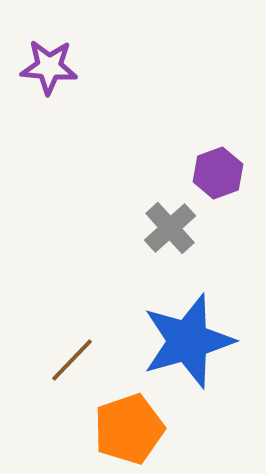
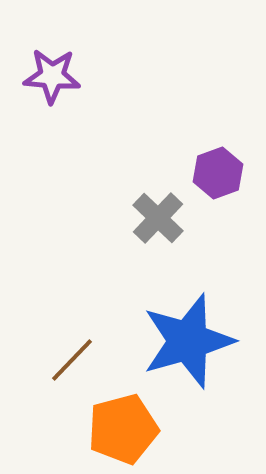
purple star: moved 3 px right, 9 px down
gray cross: moved 12 px left, 10 px up; rotated 4 degrees counterclockwise
orange pentagon: moved 6 px left; rotated 4 degrees clockwise
